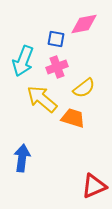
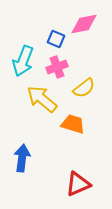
blue square: rotated 12 degrees clockwise
orange trapezoid: moved 6 px down
red triangle: moved 16 px left, 2 px up
